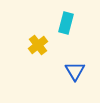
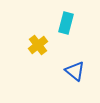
blue triangle: rotated 20 degrees counterclockwise
